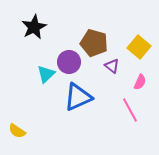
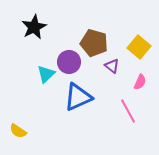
pink line: moved 2 px left, 1 px down
yellow semicircle: moved 1 px right
